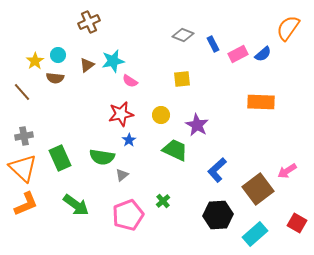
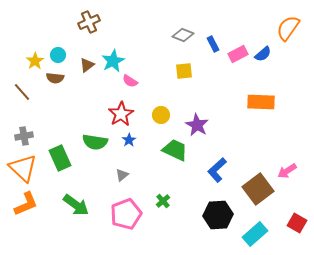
cyan star: rotated 15 degrees counterclockwise
yellow square: moved 2 px right, 8 px up
red star: rotated 20 degrees counterclockwise
green semicircle: moved 7 px left, 15 px up
pink pentagon: moved 2 px left, 1 px up
